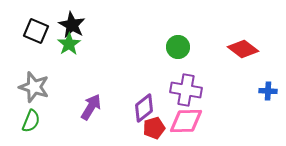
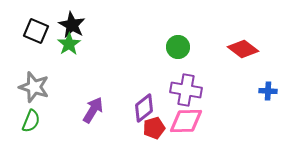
purple arrow: moved 2 px right, 3 px down
